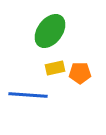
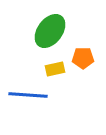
yellow rectangle: moved 1 px down
orange pentagon: moved 3 px right, 15 px up
